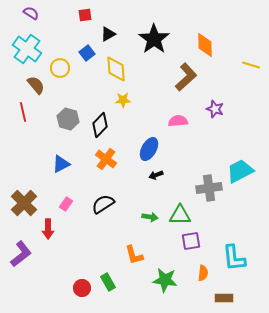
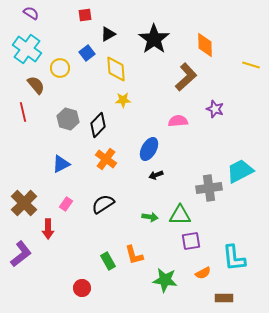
black diamond: moved 2 px left
orange semicircle: rotated 56 degrees clockwise
green rectangle: moved 21 px up
